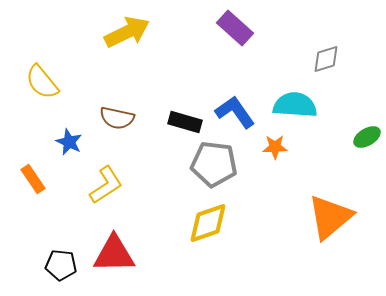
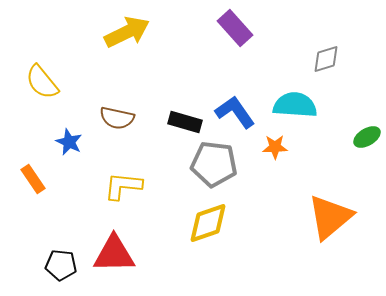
purple rectangle: rotated 6 degrees clockwise
yellow L-shape: moved 17 px right, 1 px down; rotated 141 degrees counterclockwise
